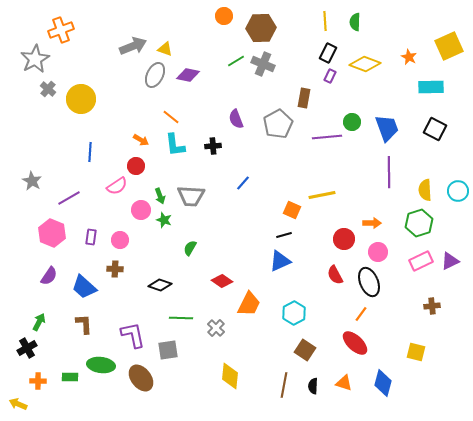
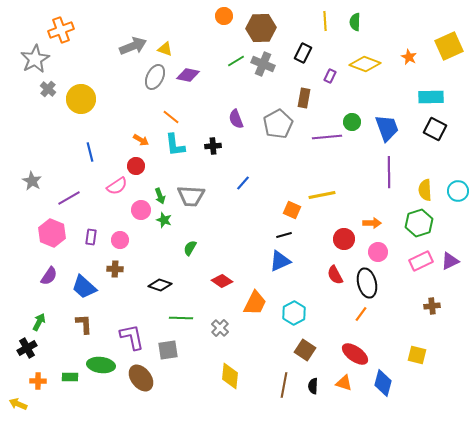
black rectangle at (328, 53): moved 25 px left
gray ellipse at (155, 75): moved 2 px down
cyan rectangle at (431, 87): moved 10 px down
blue line at (90, 152): rotated 18 degrees counterclockwise
black ellipse at (369, 282): moved 2 px left, 1 px down; rotated 8 degrees clockwise
orange trapezoid at (249, 304): moved 6 px right, 1 px up
gray cross at (216, 328): moved 4 px right
purple L-shape at (133, 335): moved 1 px left, 2 px down
red ellipse at (355, 343): moved 11 px down; rotated 8 degrees counterclockwise
yellow square at (416, 352): moved 1 px right, 3 px down
